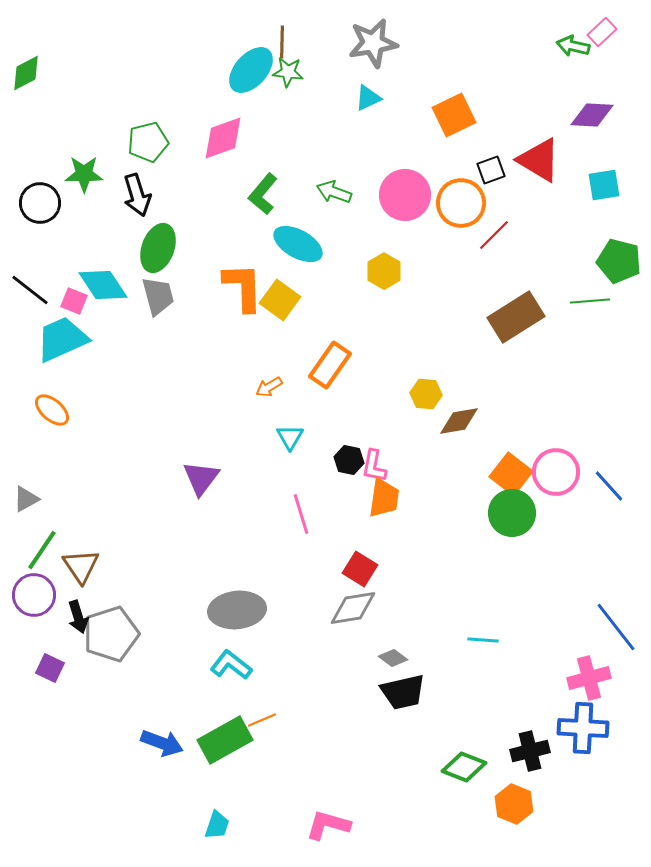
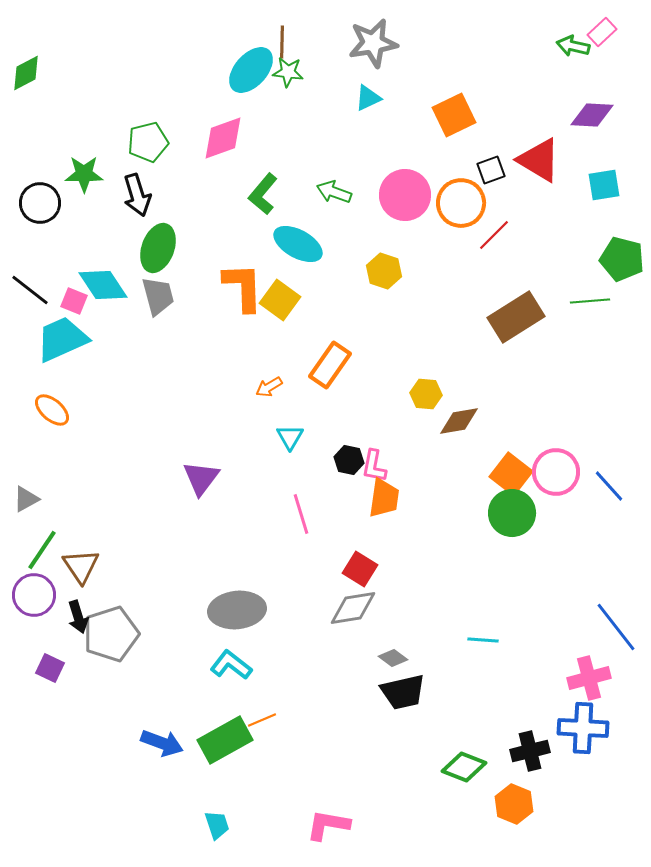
green pentagon at (619, 261): moved 3 px right, 2 px up
yellow hexagon at (384, 271): rotated 12 degrees counterclockwise
cyan trapezoid at (217, 825): rotated 36 degrees counterclockwise
pink L-shape at (328, 825): rotated 6 degrees counterclockwise
